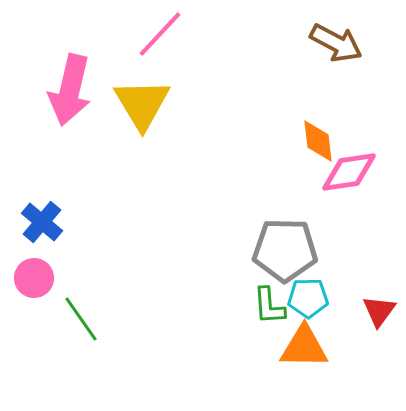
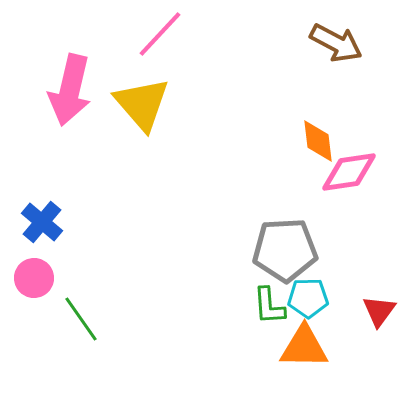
yellow triangle: rotated 10 degrees counterclockwise
gray pentagon: rotated 4 degrees counterclockwise
